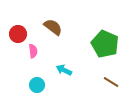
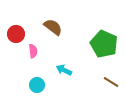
red circle: moved 2 px left
green pentagon: moved 1 px left
